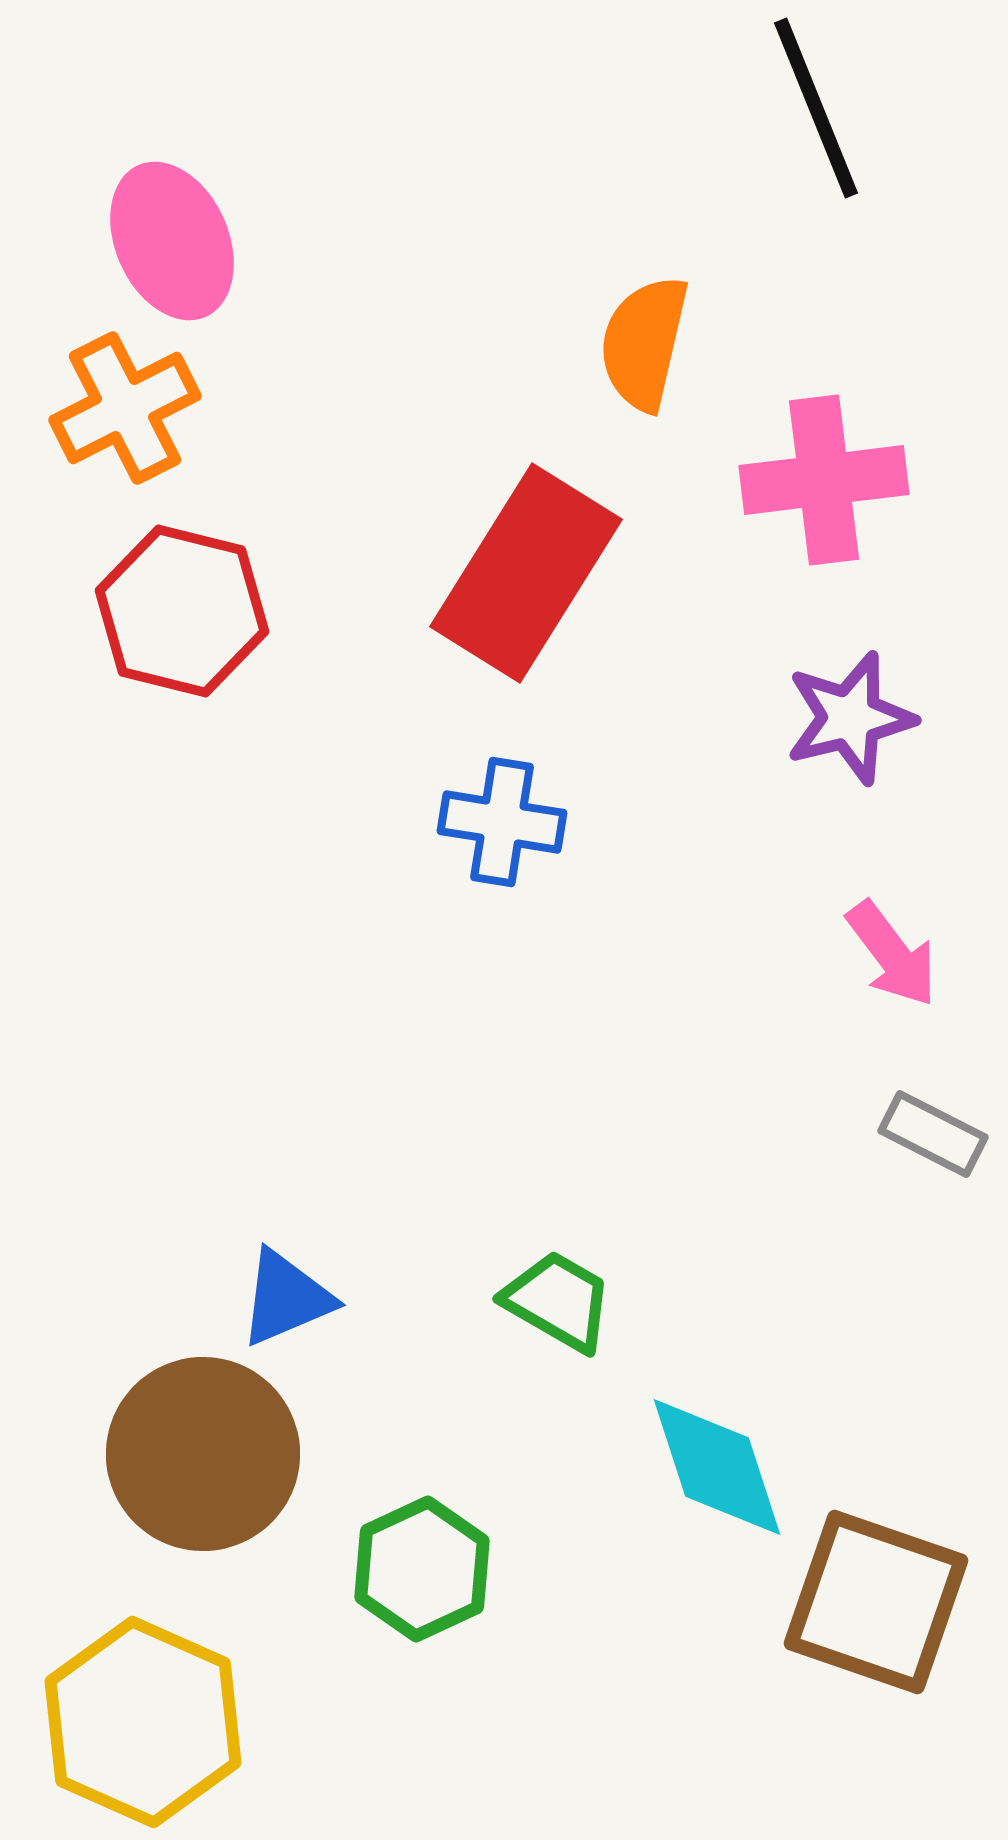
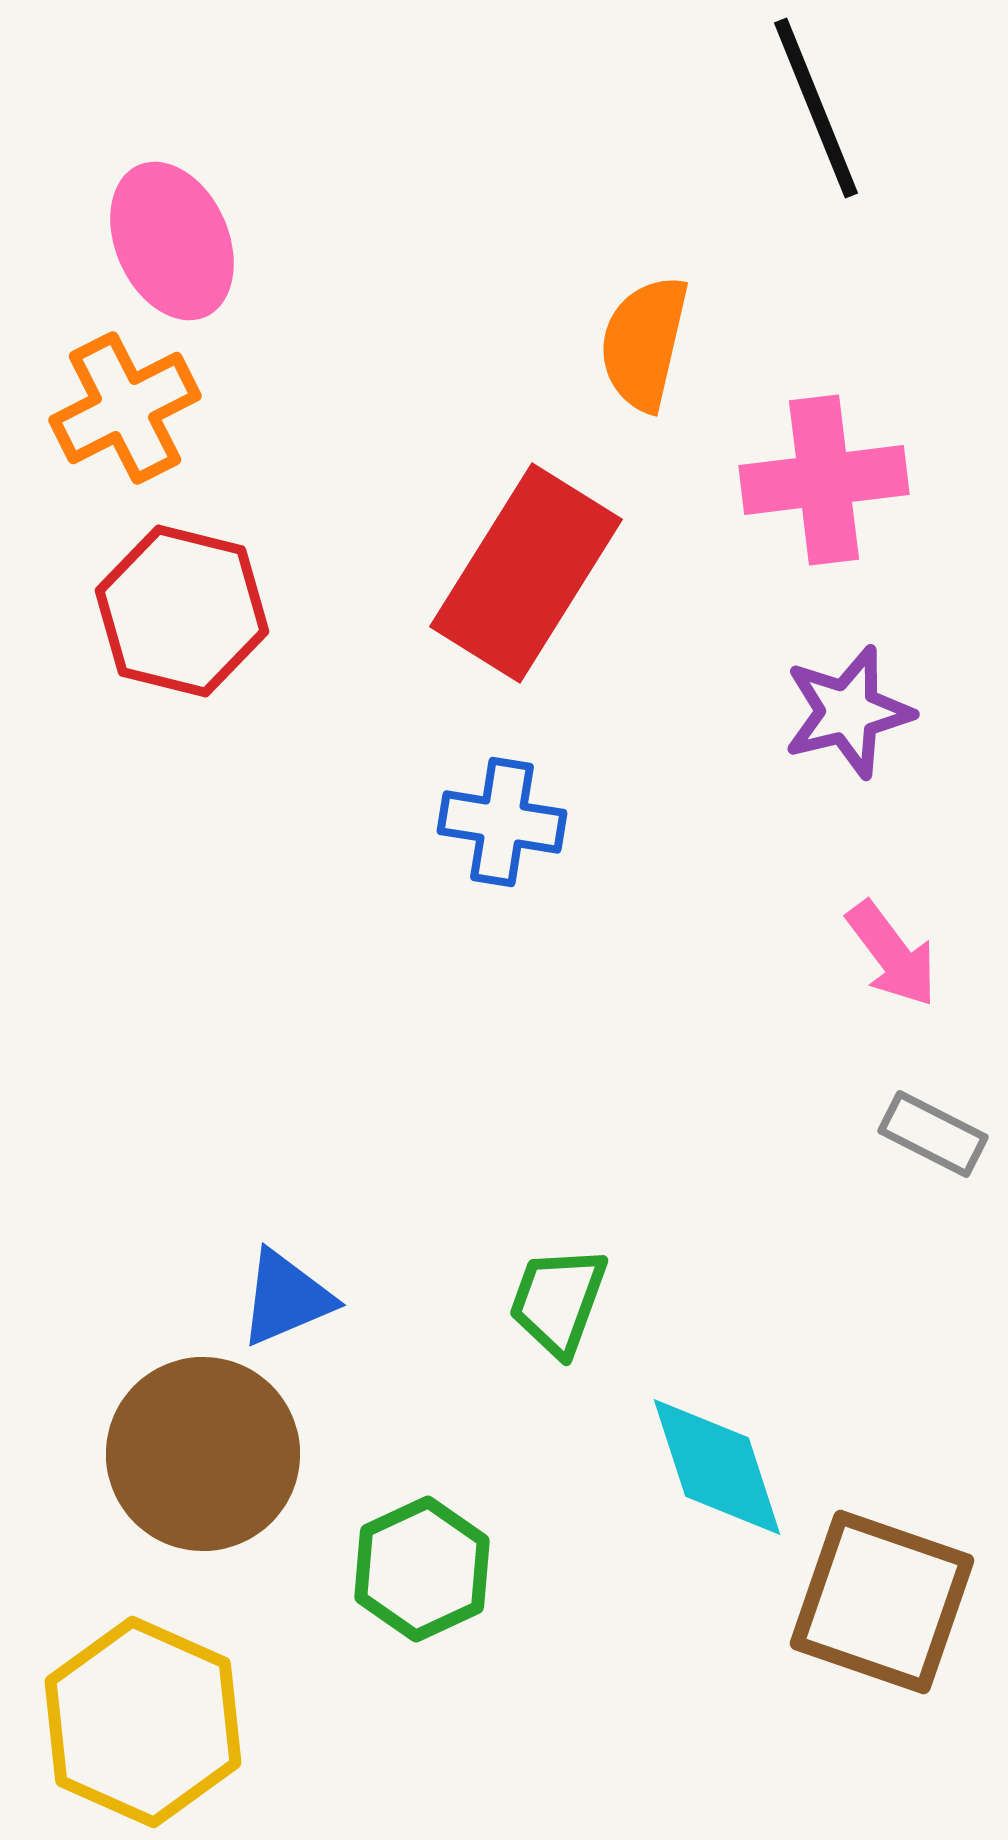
purple star: moved 2 px left, 6 px up
green trapezoid: rotated 100 degrees counterclockwise
brown square: moved 6 px right
